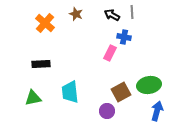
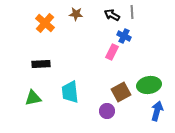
brown star: rotated 16 degrees counterclockwise
blue cross: moved 1 px up; rotated 16 degrees clockwise
pink rectangle: moved 2 px right, 1 px up
